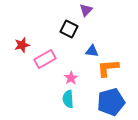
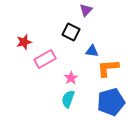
black square: moved 2 px right, 3 px down
red star: moved 2 px right, 3 px up
cyan semicircle: rotated 24 degrees clockwise
